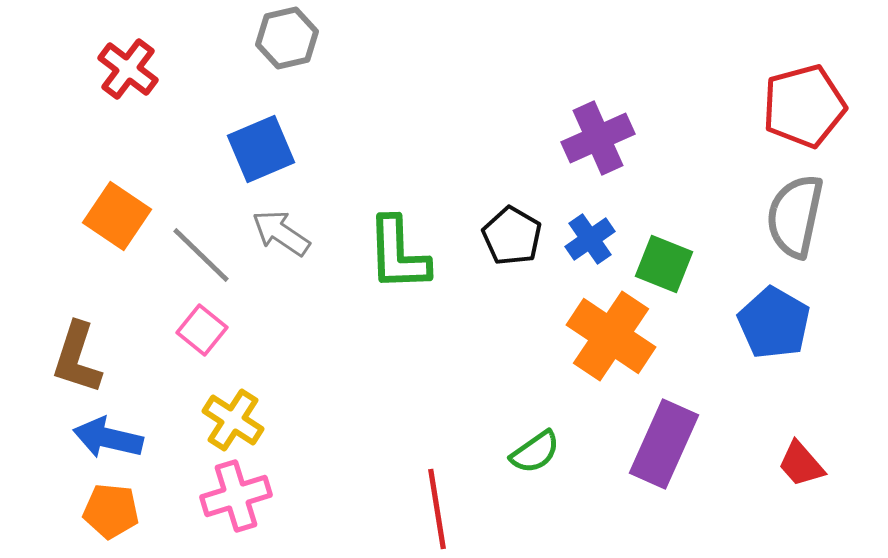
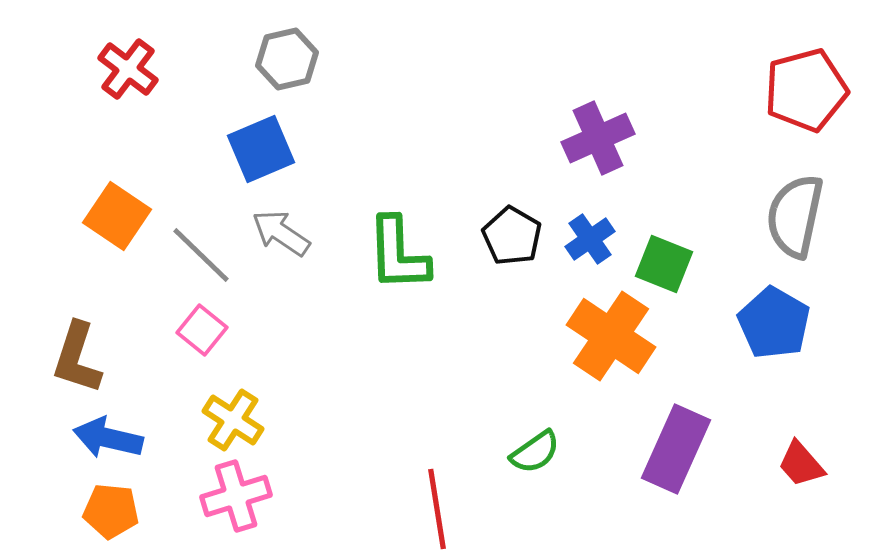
gray hexagon: moved 21 px down
red pentagon: moved 2 px right, 16 px up
purple rectangle: moved 12 px right, 5 px down
